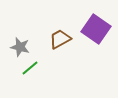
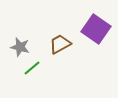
brown trapezoid: moved 5 px down
green line: moved 2 px right
